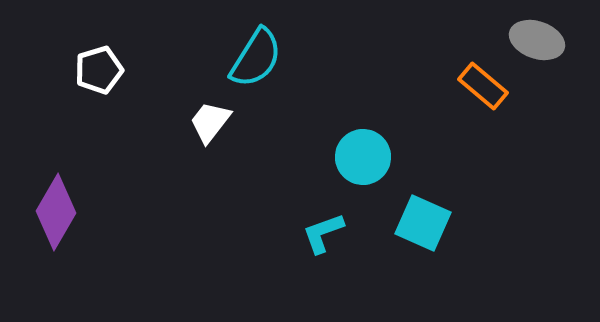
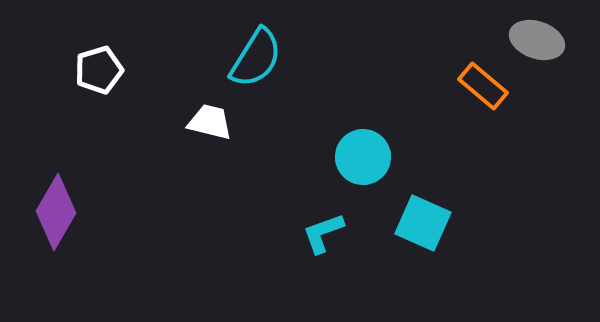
white trapezoid: rotated 66 degrees clockwise
